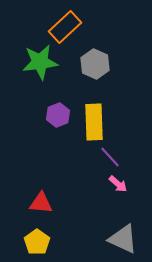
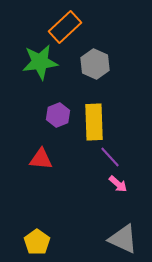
red triangle: moved 44 px up
